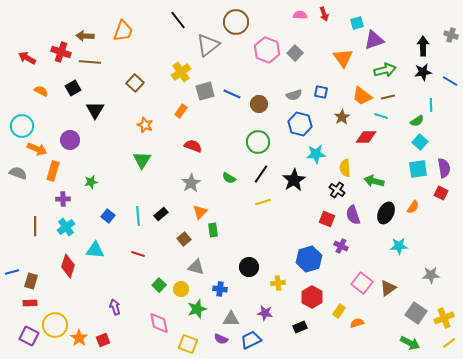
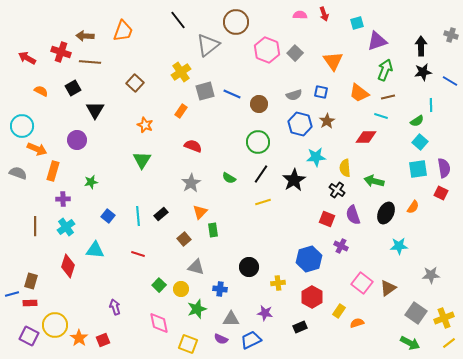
purple triangle at (374, 40): moved 3 px right, 1 px down
black arrow at (423, 46): moved 2 px left
orange triangle at (343, 58): moved 10 px left, 3 px down
green arrow at (385, 70): rotated 55 degrees counterclockwise
orange trapezoid at (362, 96): moved 3 px left, 3 px up
brown star at (342, 117): moved 15 px left, 4 px down
purple circle at (70, 140): moved 7 px right
cyan star at (316, 154): moved 3 px down
blue line at (12, 272): moved 22 px down
